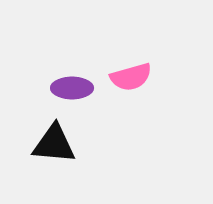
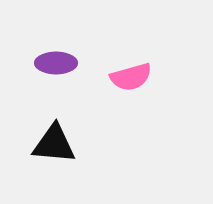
purple ellipse: moved 16 px left, 25 px up
